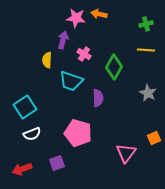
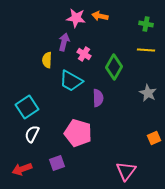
orange arrow: moved 1 px right, 2 px down
green cross: rotated 24 degrees clockwise
purple arrow: moved 1 px right, 2 px down
cyan trapezoid: rotated 10 degrees clockwise
cyan square: moved 2 px right
white semicircle: rotated 138 degrees clockwise
pink triangle: moved 18 px down
